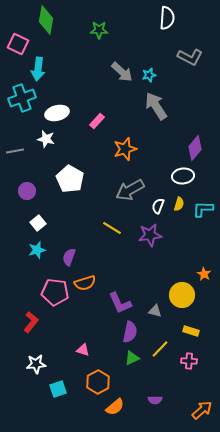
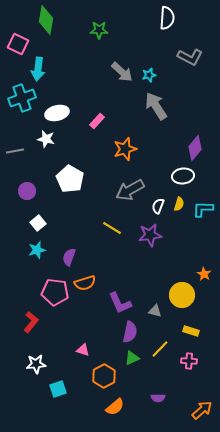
orange hexagon at (98, 382): moved 6 px right, 6 px up
purple semicircle at (155, 400): moved 3 px right, 2 px up
